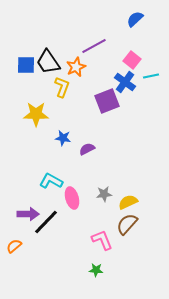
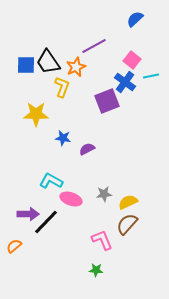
pink ellipse: moved 1 px left, 1 px down; rotated 55 degrees counterclockwise
